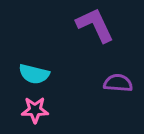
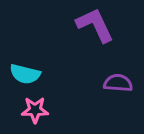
cyan semicircle: moved 9 px left
